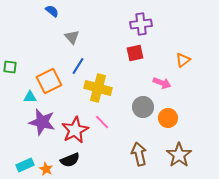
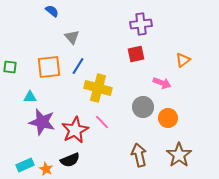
red square: moved 1 px right, 1 px down
orange square: moved 14 px up; rotated 20 degrees clockwise
brown arrow: moved 1 px down
